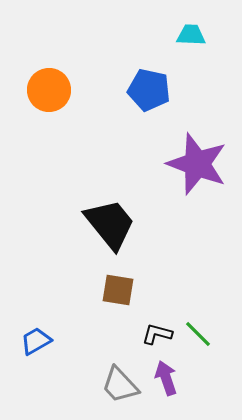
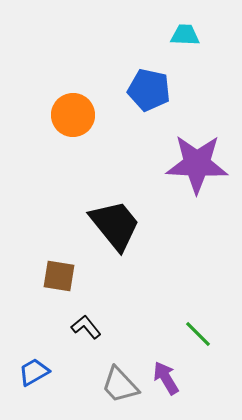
cyan trapezoid: moved 6 px left
orange circle: moved 24 px right, 25 px down
purple star: rotated 18 degrees counterclockwise
black trapezoid: moved 5 px right, 1 px down
brown square: moved 59 px left, 14 px up
black L-shape: moved 71 px left, 7 px up; rotated 36 degrees clockwise
blue trapezoid: moved 2 px left, 31 px down
purple arrow: rotated 12 degrees counterclockwise
